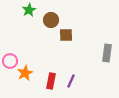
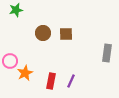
green star: moved 13 px left; rotated 16 degrees clockwise
brown circle: moved 8 px left, 13 px down
brown square: moved 1 px up
